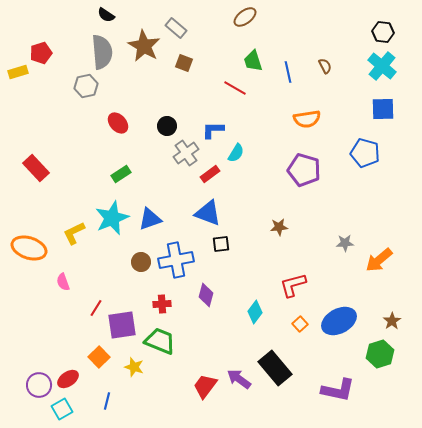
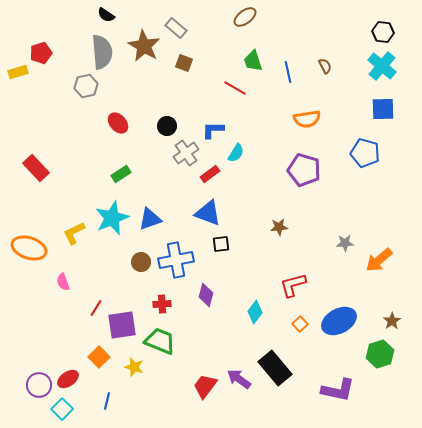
cyan square at (62, 409): rotated 15 degrees counterclockwise
